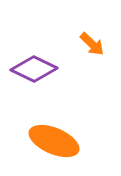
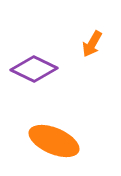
orange arrow: rotated 76 degrees clockwise
